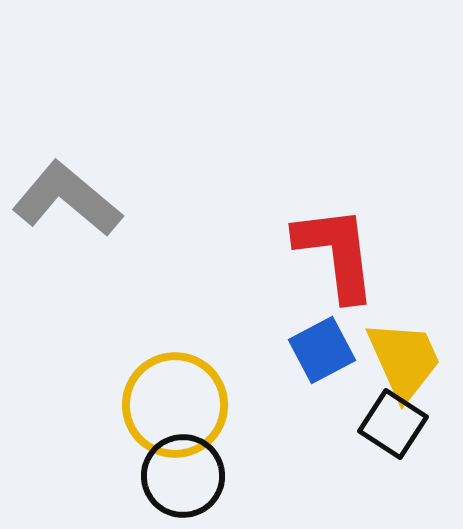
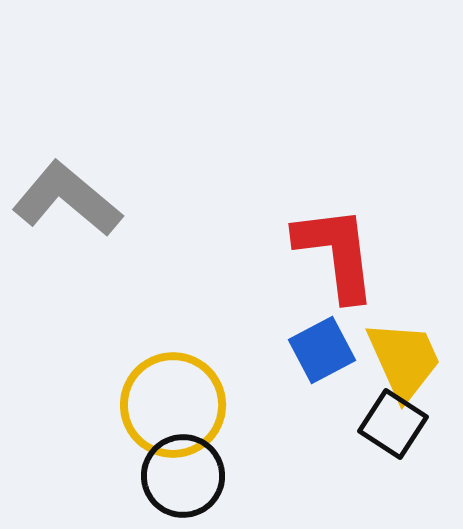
yellow circle: moved 2 px left
